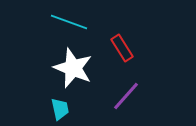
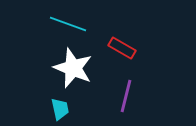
cyan line: moved 1 px left, 2 px down
red rectangle: rotated 28 degrees counterclockwise
purple line: rotated 28 degrees counterclockwise
